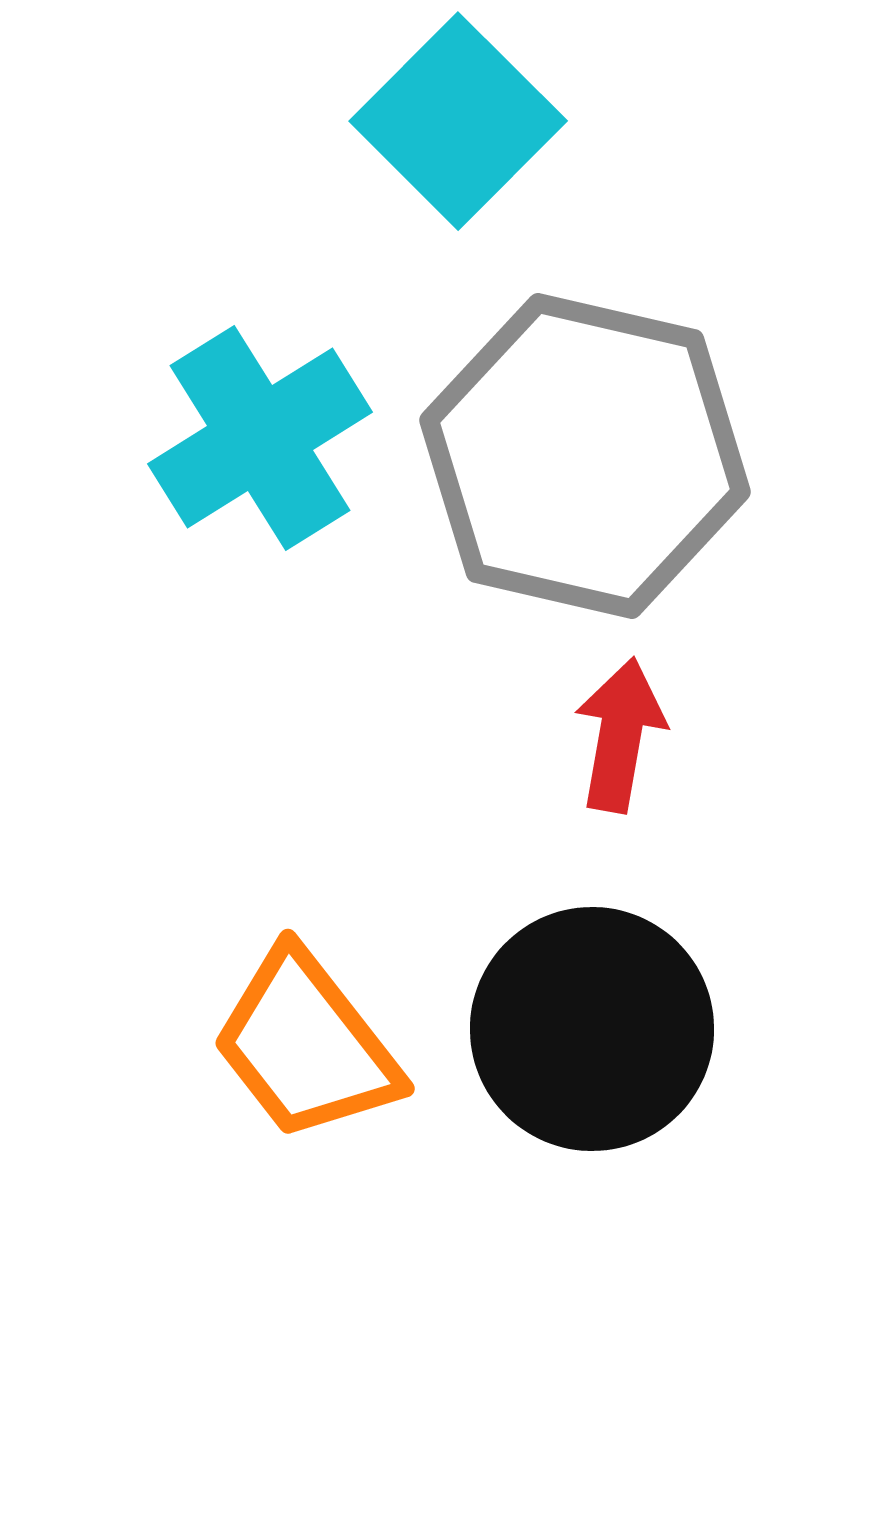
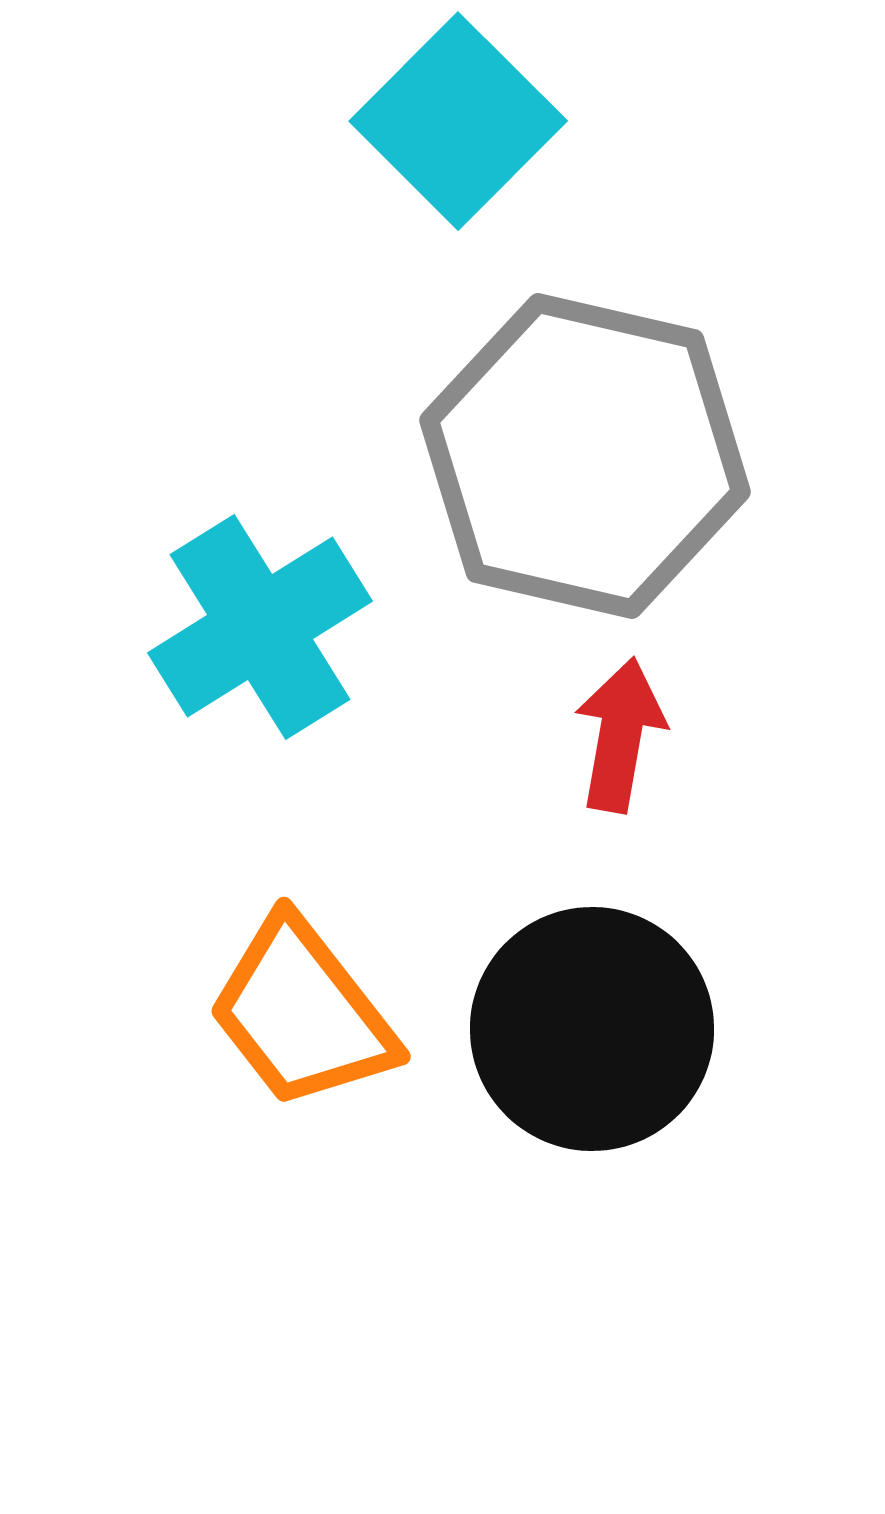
cyan cross: moved 189 px down
orange trapezoid: moved 4 px left, 32 px up
